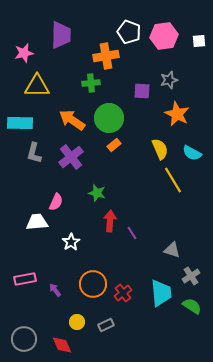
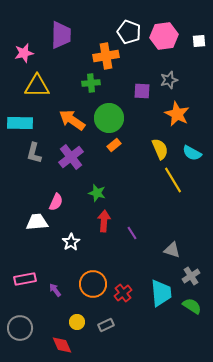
red arrow: moved 6 px left
gray circle: moved 4 px left, 11 px up
